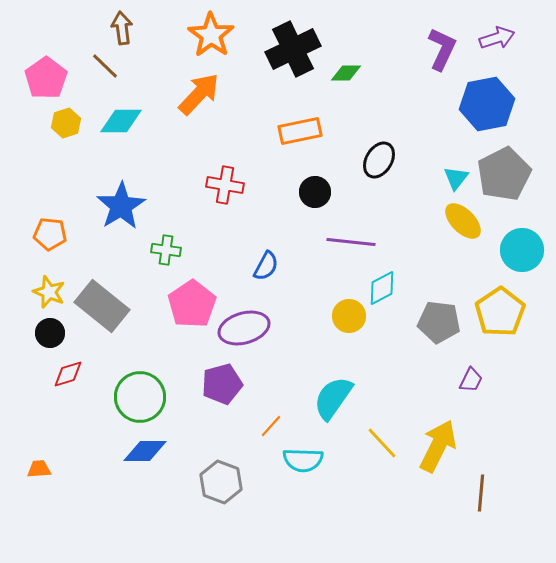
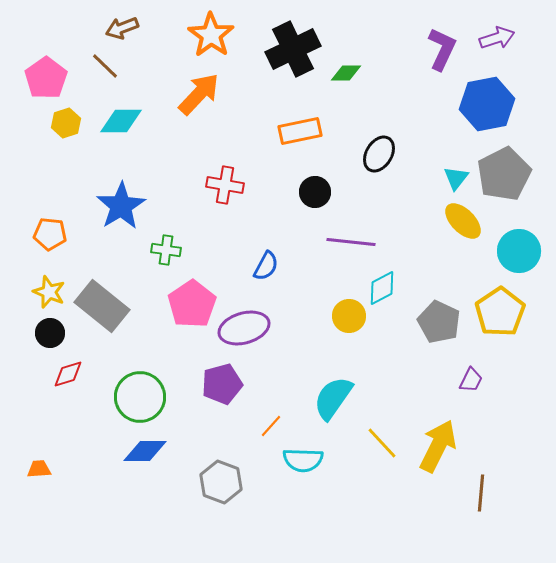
brown arrow at (122, 28): rotated 104 degrees counterclockwise
black ellipse at (379, 160): moved 6 px up
cyan circle at (522, 250): moved 3 px left, 1 px down
gray pentagon at (439, 322): rotated 18 degrees clockwise
